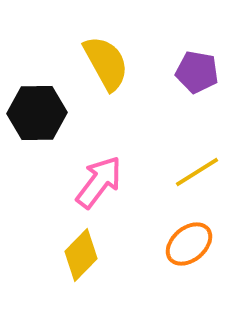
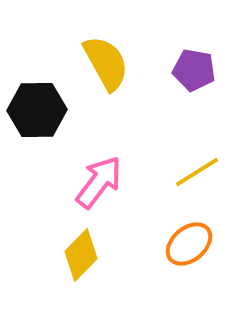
purple pentagon: moved 3 px left, 2 px up
black hexagon: moved 3 px up
